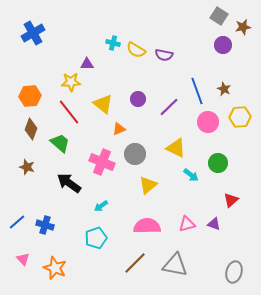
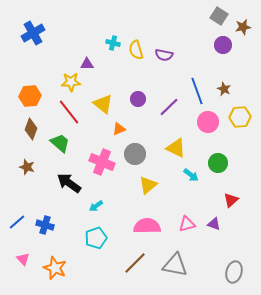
yellow semicircle at (136, 50): rotated 42 degrees clockwise
cyan arrow at (101, 206): moved 5 px left
